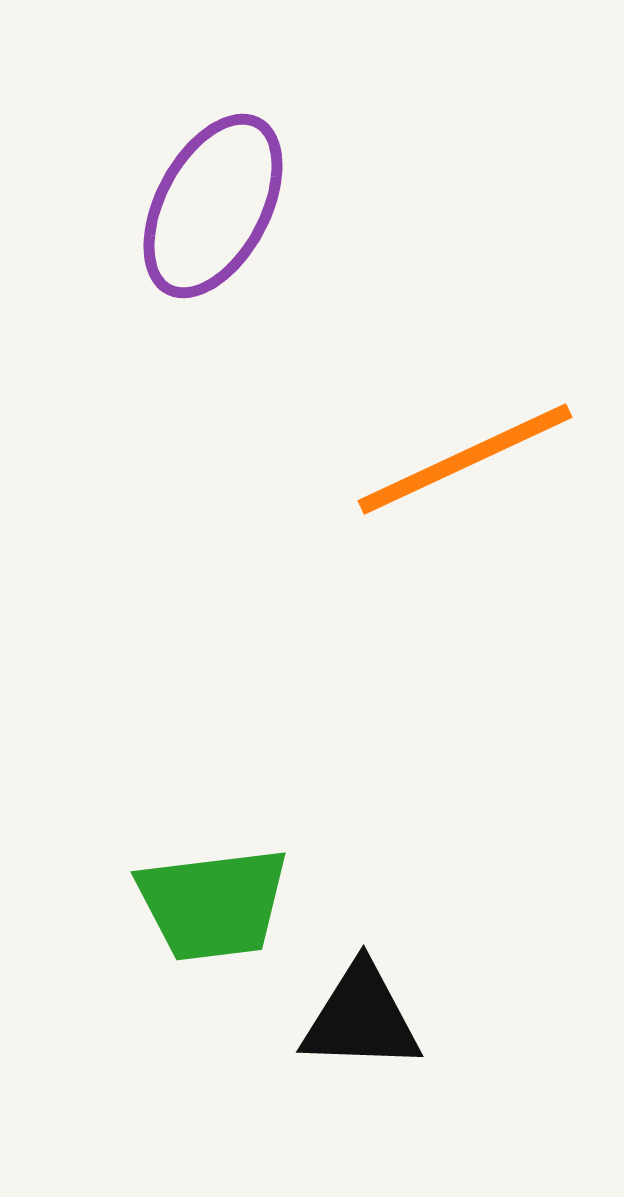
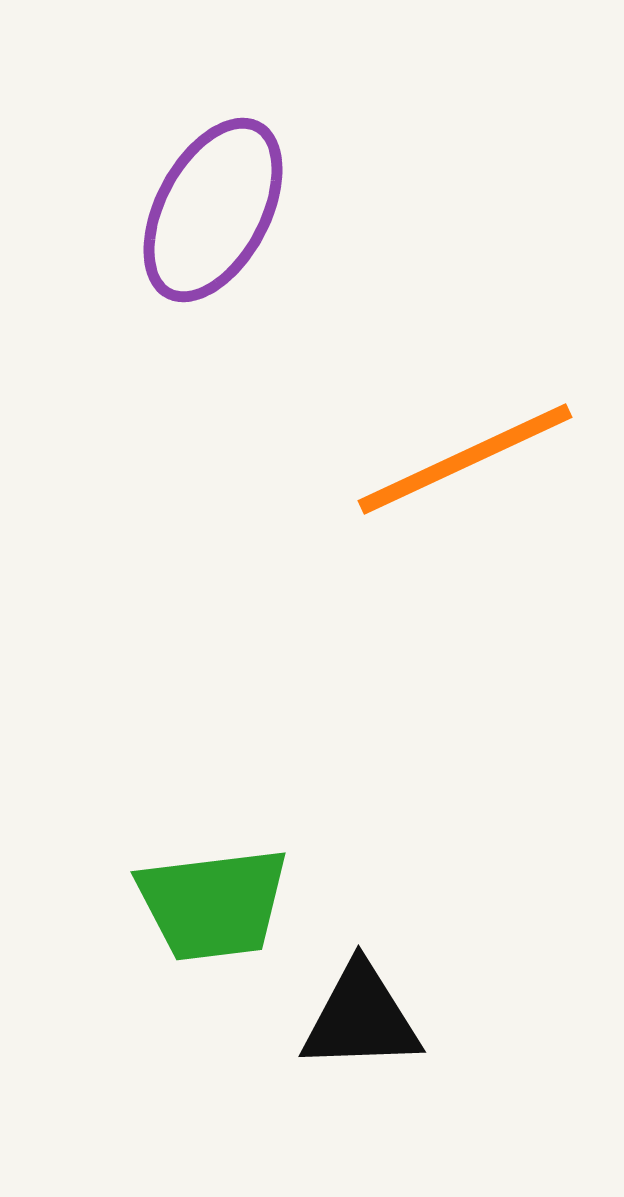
purple ellipse: moved 4 px down
black triangle: rotated 4 degrees counterclockwise
